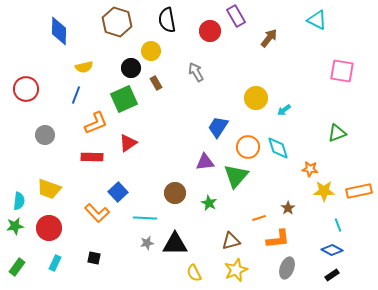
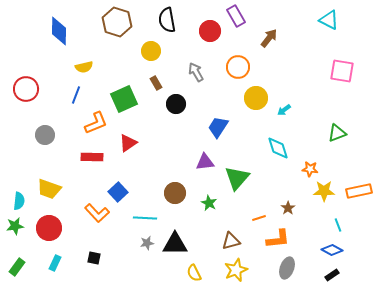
cyan triangle at (317, 20): moved 12 px right
black circle at (131, 68): moved 45 px right, 36 px down
orange circle at (248, 147): moved 10 px left, 80 px up
green triangle at (236, 176): moved 1 px right, 2 px down
